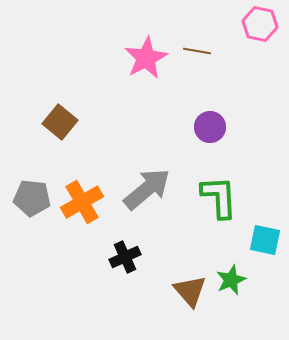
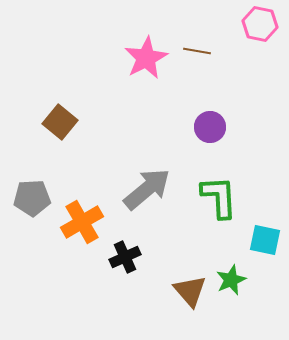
gray pentagon: rotated 9 degrees counterclockwise
orange cross: moved 20 px down
